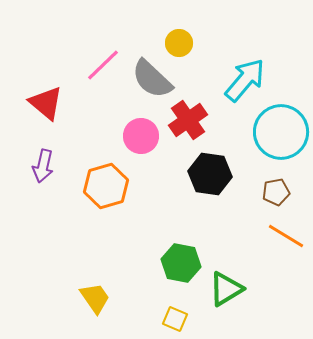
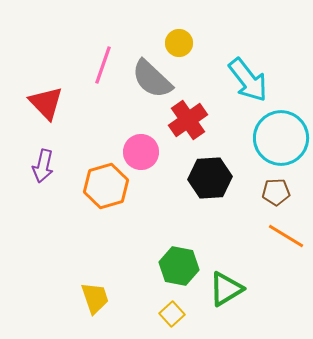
pink line: rotated 27 degrees counterclockwise
cyan arrow: moved 3 px right; rotated 102 degrees clockwise
red triangle: rotated 6 degrees clockwise
cyan circle: moved 6 px down
pink circle: moved 16 px down
black hexagon: moved 4 px down; rotated 12 degrees counterclockwise
brown pentagon: rotated 8 degrees clockwise
green hexagon: moved 2 px left, 3 px down
yellow trapezoid: rotated 16 degrees clockwise
yellow square: moved 3 px left, 5 px up; rotated 25 degrees clockwise
